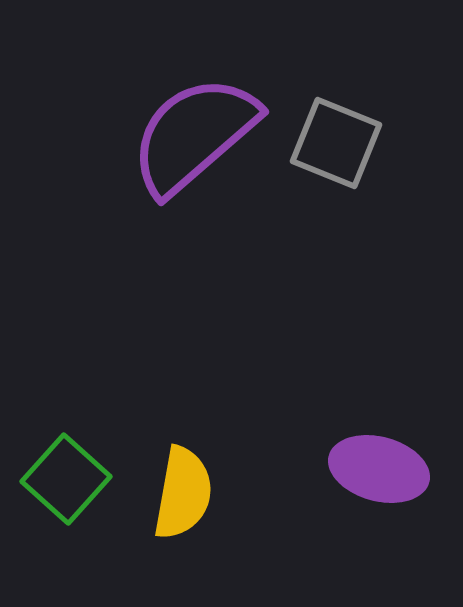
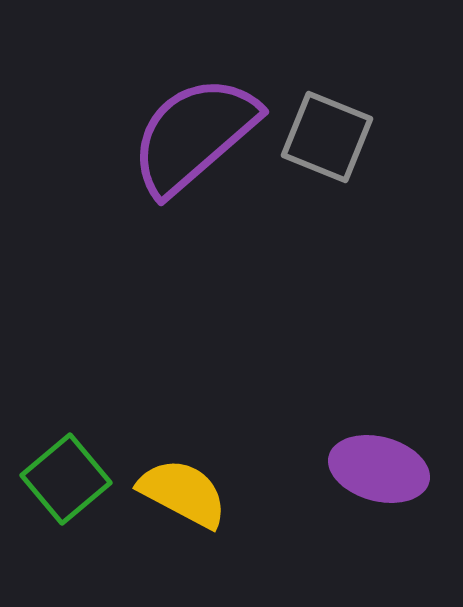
gray square: moved 9 px left, 6 px up
green square: rotated 8 degrees clockwise
yellow semicircle: rotated 72 degrees counterclockwise
